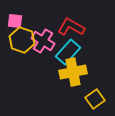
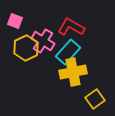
pink square: rotated 14 degrees clockwise
yellow hexagon: moved 4 px right, 8 px down; rotated 15 degrees clockwise
